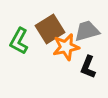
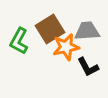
gray trapezoid: rotated 12 degrees clockwise
black L-shape: rotated 50 degrees counterclockwise
